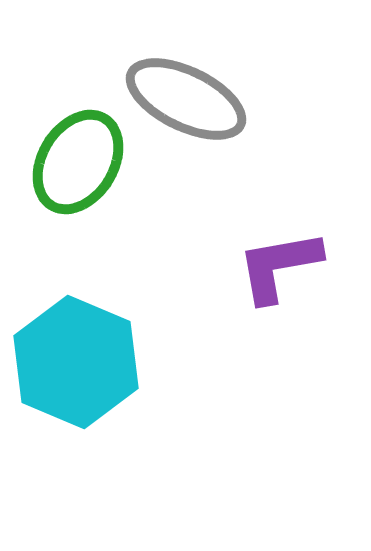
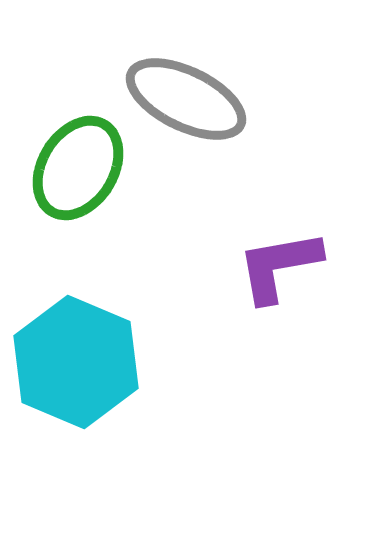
green ellipse: moved 6 px down
